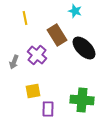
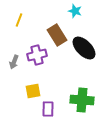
yellow line: moved 6 px left, 2 px down; rotated 32 degrees clockwise
purple cross: rotated 36 degrees clockwise
